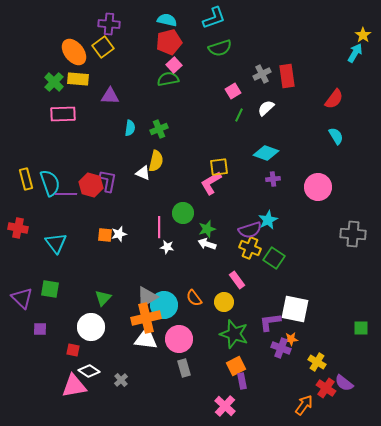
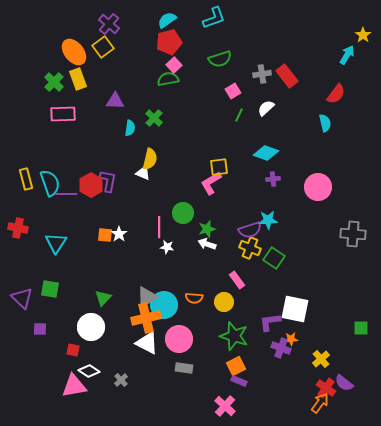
cyan semicircle at (167, 20): rotated 48 degrees counterclockwise
purple cross at (109, 24): rotated 35 degrees clockwise
green semicircle at (220, 48): moved 11 px down
cyan arrow at (355, 53): moved 8 px left, 2 px down
gray cross at (262, 74): rotated 18 degrees clockwise
red rectangle at (287, 76): rotated 30 degrees counterclockwise
yellow rectangle at (78, 79): rotated 65 degrees clockwise
purple triangle at (110, 96): moved 5 px right, 5 px down
red semicircle at (334, 99): moved 2 px right, 5 px up
green cross at (159, 129): moved 5 px left, 11 px up; rotated 24 degrees counterclockwise
cyan semicircle at (336, 136): moved 11 px left, 13 px up; rotated 18 degrees clockwise
yellow semicircle at (156, 161): moved 6 px left, 2 px up
red hexagon at (91, 185): rotated 15 degrees clockwise
cyan star at (268, 220): rotated 24 degrees clockwise
white star at (119, 234): rotated 21 degrees counterclockwise
cyan triangle at (56, 243): rotated 10 degrees clockwise
orange semicircle at (194, 298): rotated 48 degrees counterclockwise
green star at (234, 334): moved 2 px down
white triangle at (146, 339): moved 1 px right, 4 px down; rotated 20 degrees clockwise
yellow cross at (317, 362): moved 4 px right, 3 px up; rotated 18 degrees clockwise
gray rectangle at (184, 368): rotated 66 degrees counterclockwise
purple rectangle at (242, 381): moved 3 px left; rotated 56 degrees counterclockwise
orange arrow at (304, 405): moved 16 px right, 2 px up
